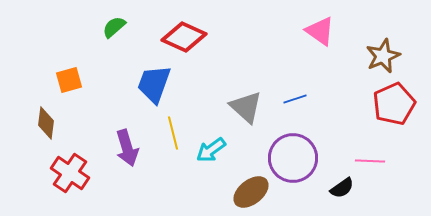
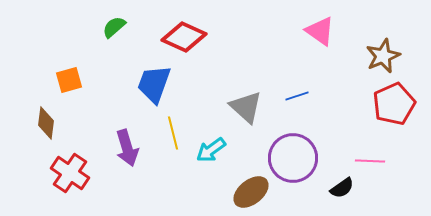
blue line: moved 2 px right, 3 px up
